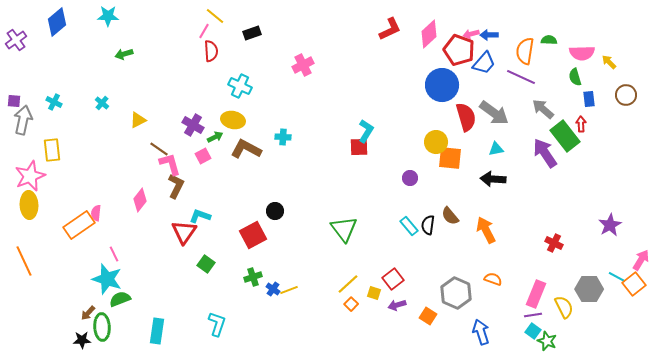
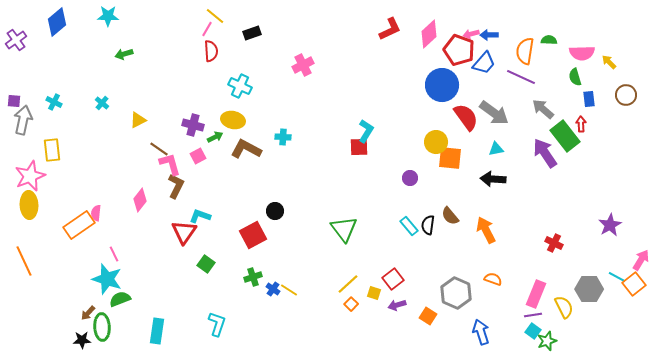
pink line at (204, 31): moved 3 px right, 2 px up
red semicircle at (466, 117): rotated 20 degrees counterclockwise
purple cross at (193, 125): rotated 15 degrees counterclockwise
pink square at (203, 156): moved 5 px left
yellow line at (289, 290): rotated 54 degrees clockwise
green star at (547, 341): rotated 30 degrees clockwise
